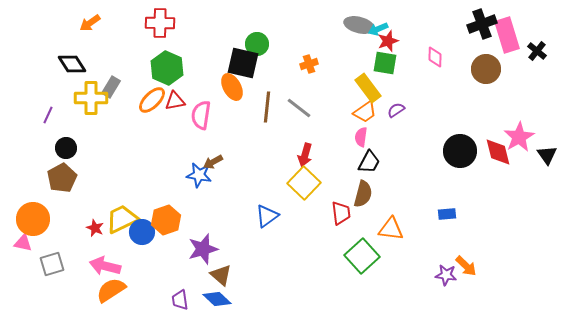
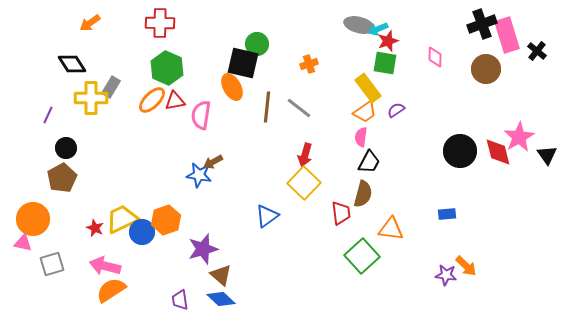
blue diamond at (217, 299): moved 4 px right
